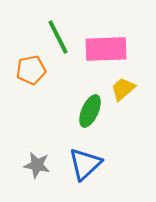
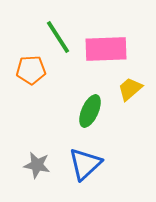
green line: rotated 6 degrees counterclockwise
orange pentagon: rotated 8 degrees clockwise
yellow trapezoid: moved 7 px right
